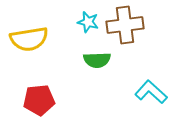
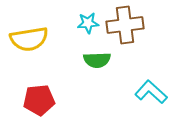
cyan star: moved 1 px down; rotated 20 degrees counterclockwise
